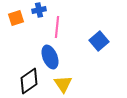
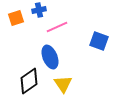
pink line: rotated 60 degrees clockwise
blue square: rotated 30 degrees counterclockwise
